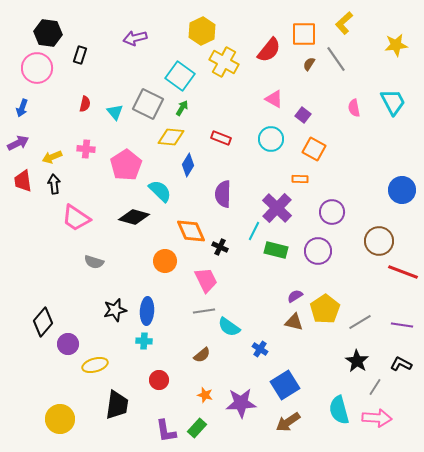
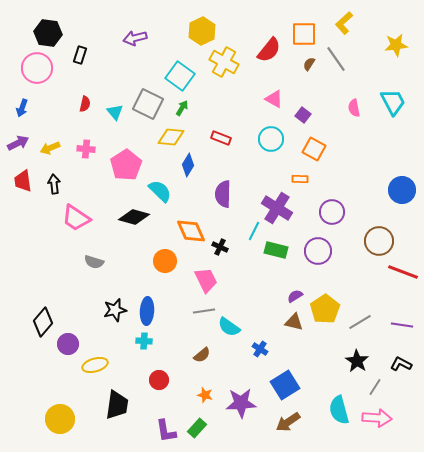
yellow arrow at (52, 157): moved 2 px left, 9 px up
purple cross at (277, 208): rotated 12 degrees counterclockwise
